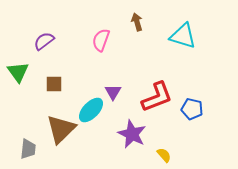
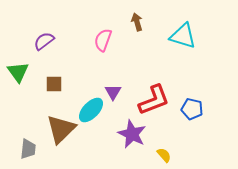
pink semicircle: moved 2 px right
red L-shape: moved 3 px left, 3 px down
